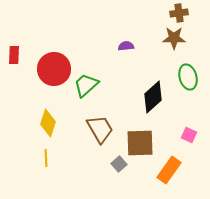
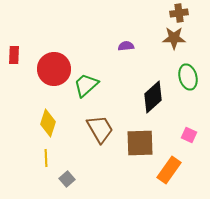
gray square: moved 52 px left, 15 px down
